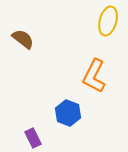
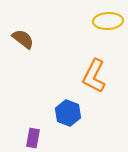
yellow ellipse: rotated 72 degrees clockwise
purple rectangle: rotated 36 degrees clockwise
